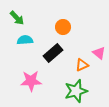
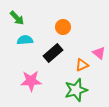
green star: moved 1 px up
